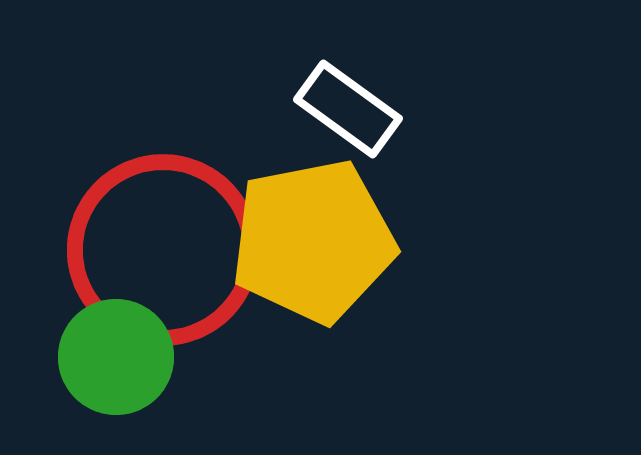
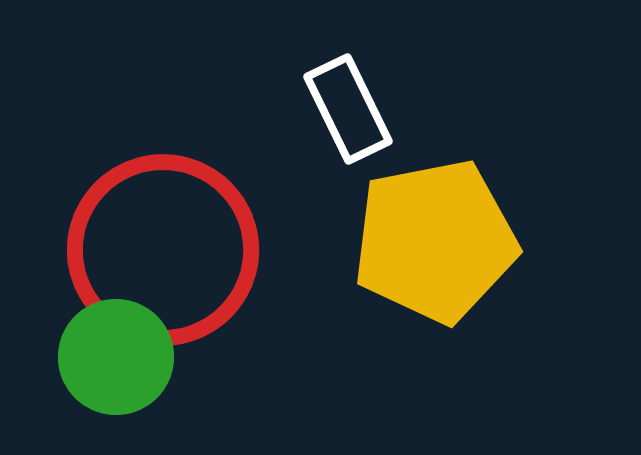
white rectangle: rotated 28 degrees clockwise
yellow pentagon: moved 122 px right
